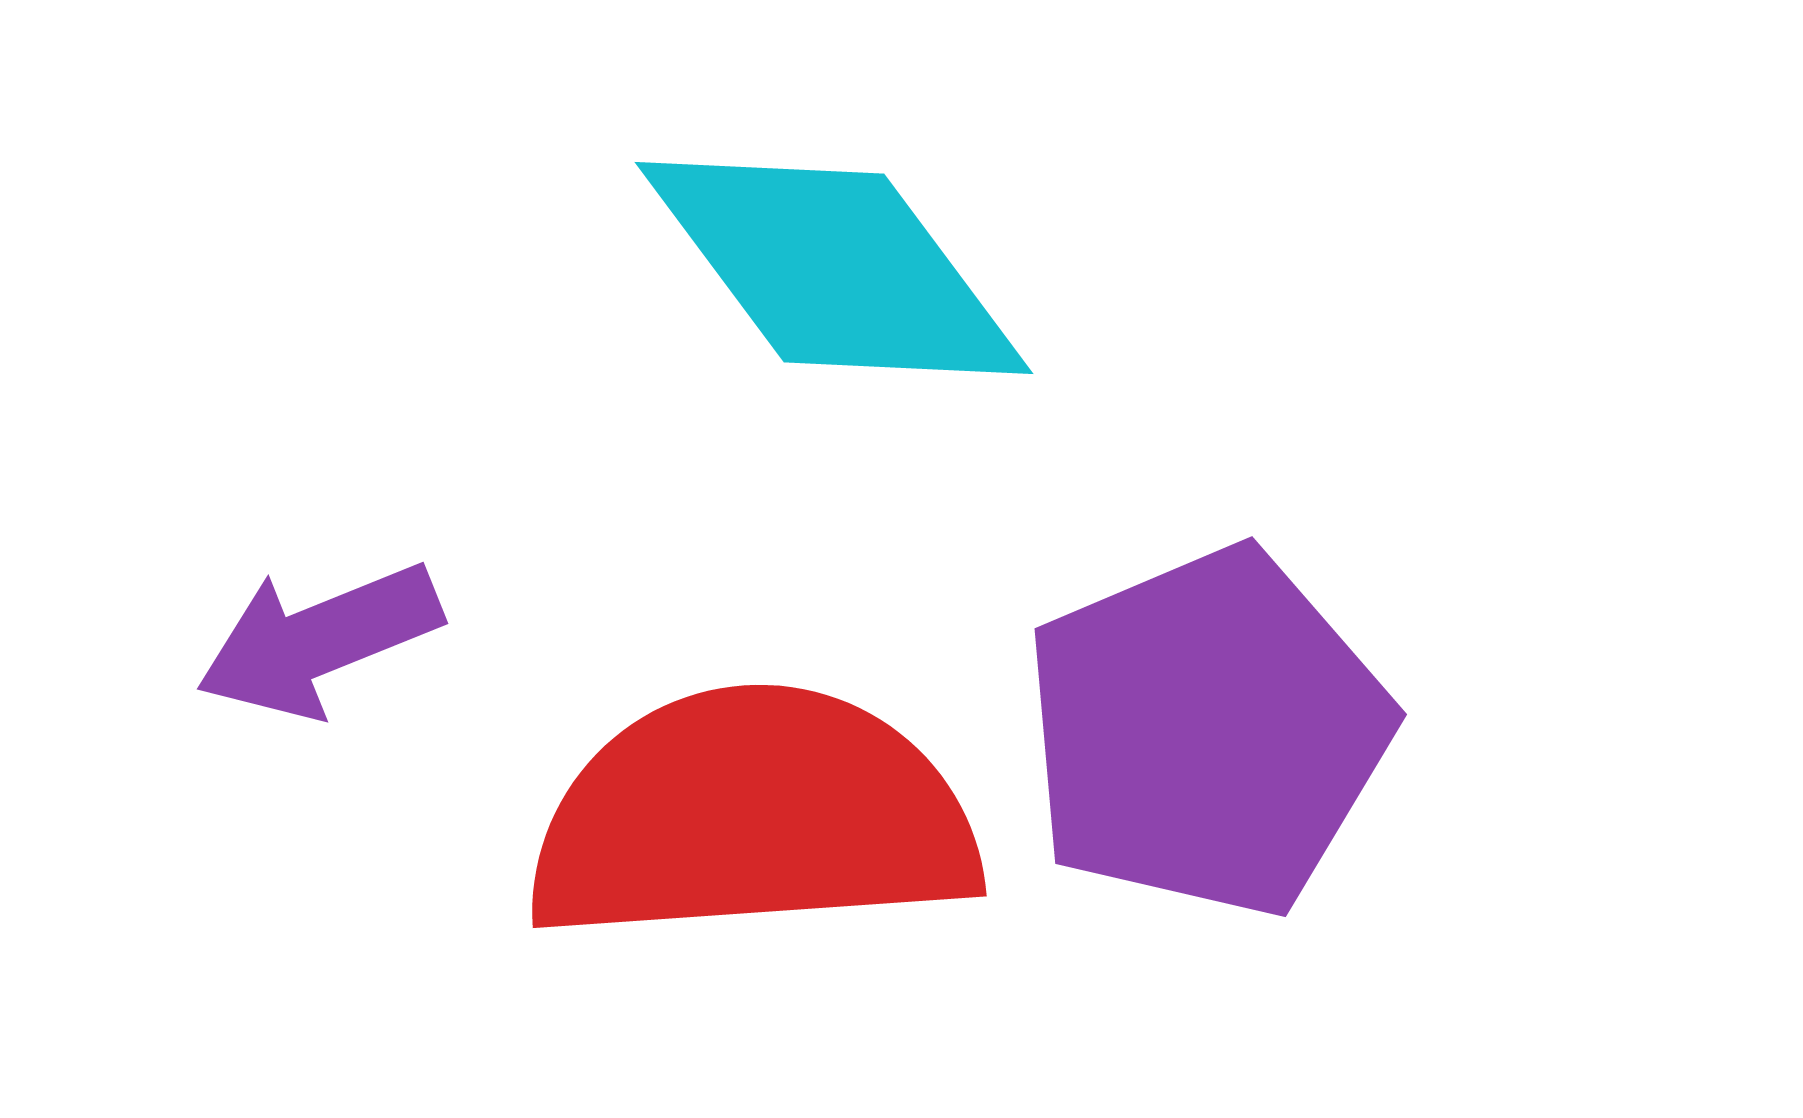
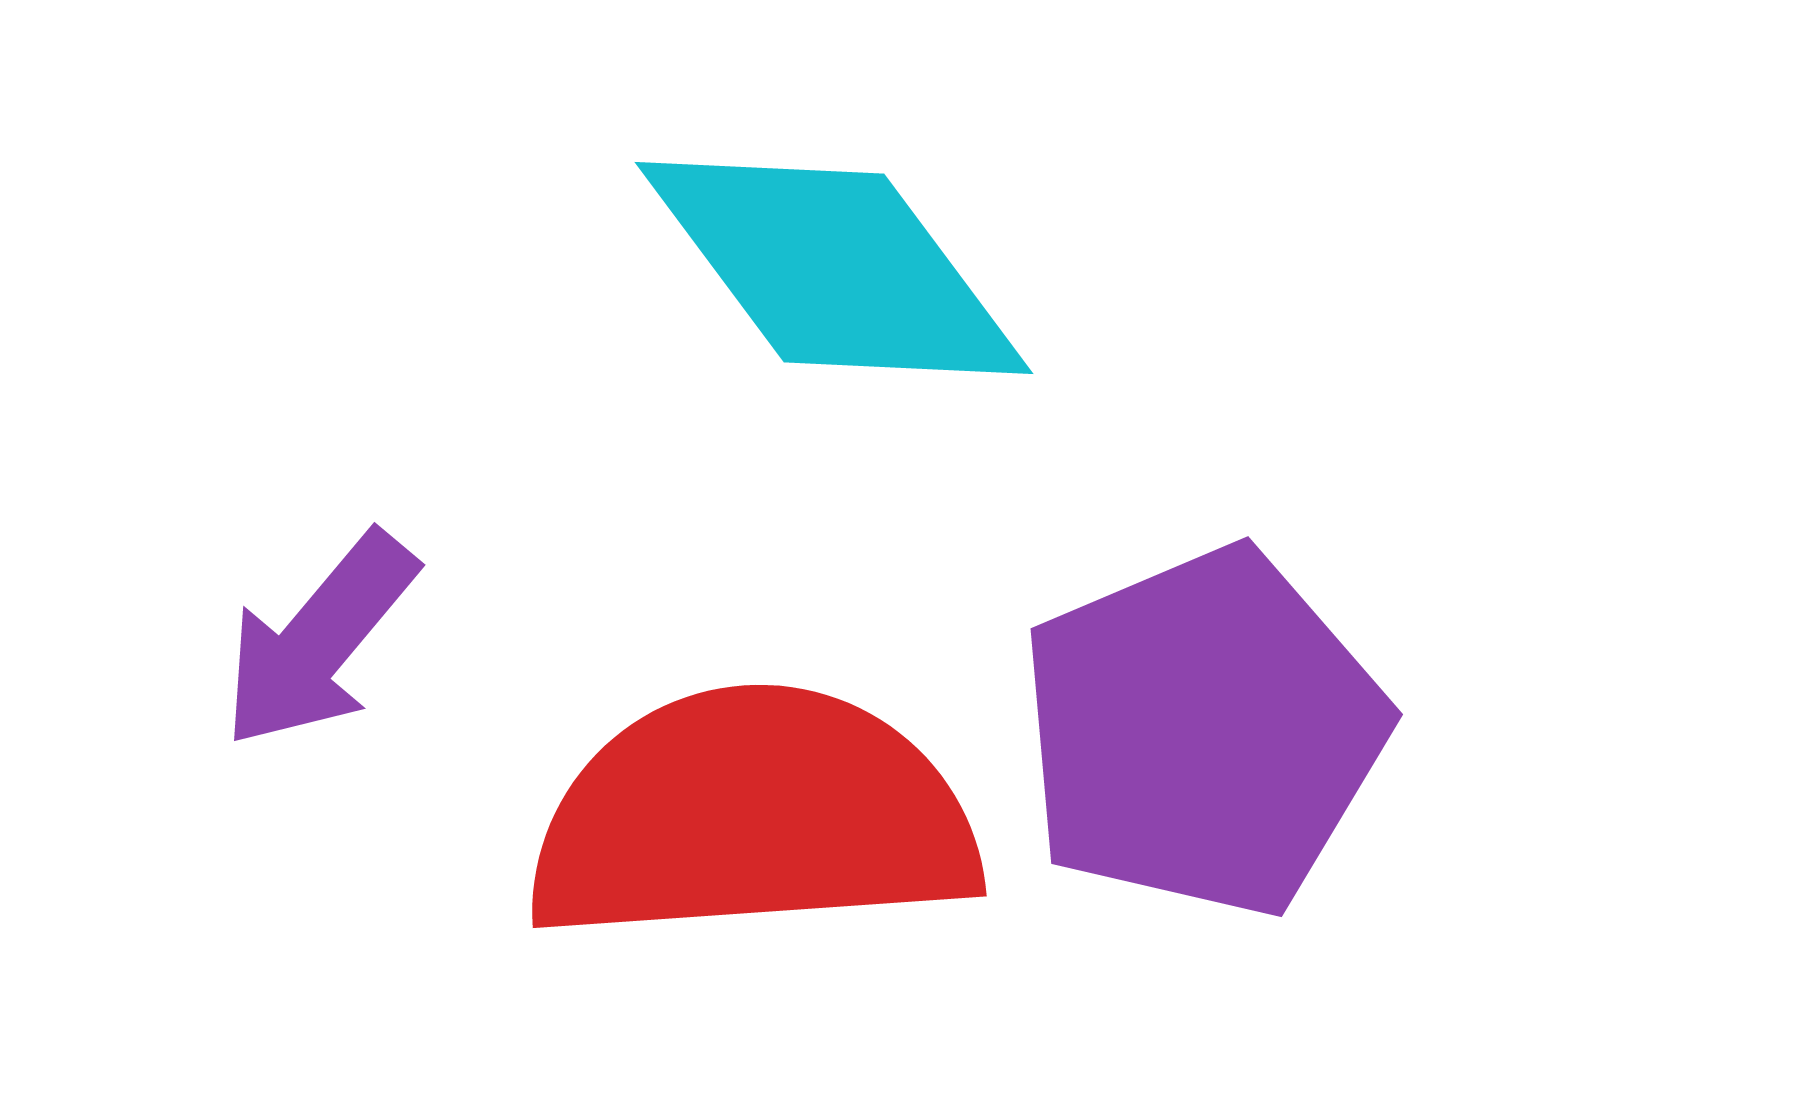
purple arrow: rotated 28 degrees counterclockwise
purple pentagon: moved 4 px left
